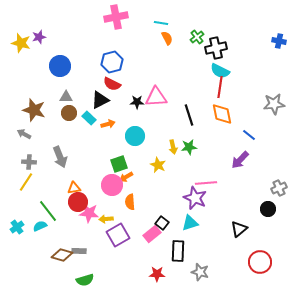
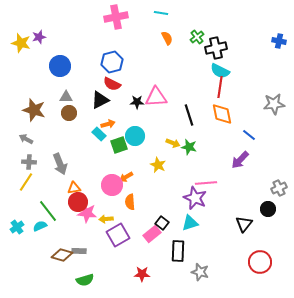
cyan line at (161, 23): moved 10 px up
cyan rectangle at (89, 118): moved 10 px right, 16 px down
gray arrow at (24, 134): moved 2 px right, 5 px down
yellow arrow at (173, 147): moved 4 px up; rotated 56 degrees counterclockwise
green star at (189, 147): rotated 21 degrees clockwise
gray arrow at (60, 157): moved 7 px down
green square at (119, 164): moved 19 px up
pink star at (89, 213): moved 2 px left
black triangle at (239, 229): moved 5 px right, 5 px up; rotated 12 degrees counterclockwise
red star at (157, 274): moved 15 px left
